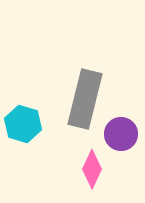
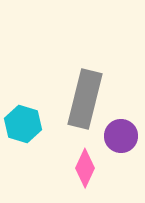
purple circle: moved 2 px down
pink diamond: moved 7 px left, 1 px up
